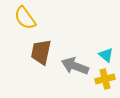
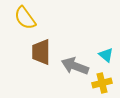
brown trapezoid: rotated 12 degrees counterclockwise
yellow cross: moved 3 px left, 4 px down
